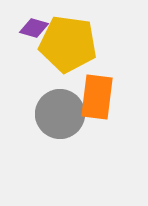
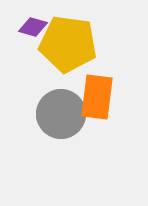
purple diamond: moved 1 px left, 1 px up
gray circle: moved 1 px right
